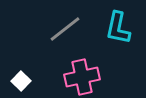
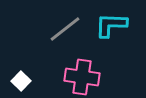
cyan L-shape: moved 7 px left, 3 px up; rotated 80 degrees clockwise
pink cross: rotated 20 degrees clockwise
